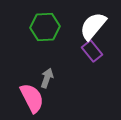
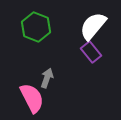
green hexagon: moved 9 px left; rotated 24 degrees clockwise
purple rectangle: moved 1 px left, 1 px down
